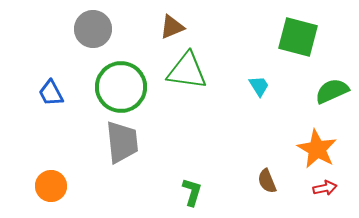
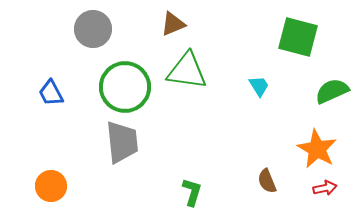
brown triangle: moved 1 px right, 3 px up
green circle: moved 4 px right
